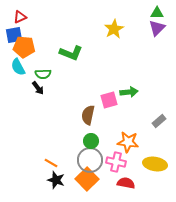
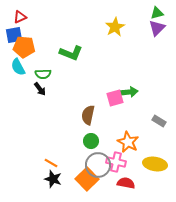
green triangle: rotated 16 degrees counterclockwise
yellow star: moved 1 px right, 2 px up
black arrow: moved 2 px right, 1 px down
pink square: moved 6 px right, 2 px up
gray rectangle: rotated 72 degrees clockwise
orange star: rotated 20 degrees clockwise
gray circle: moved 8 px right, 5 px down
black star: moved 3 px left, 1 px up
